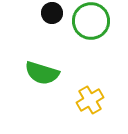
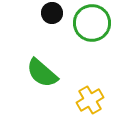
green circle: moved 1 px right, 2 px down
green semicircle: rotated 24 degrees clockwise
